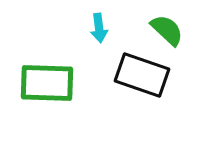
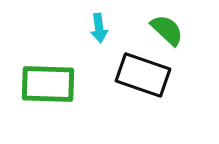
black rectangle: moved 1 px right
green rectangle: moved 1 px right, 1 px down
